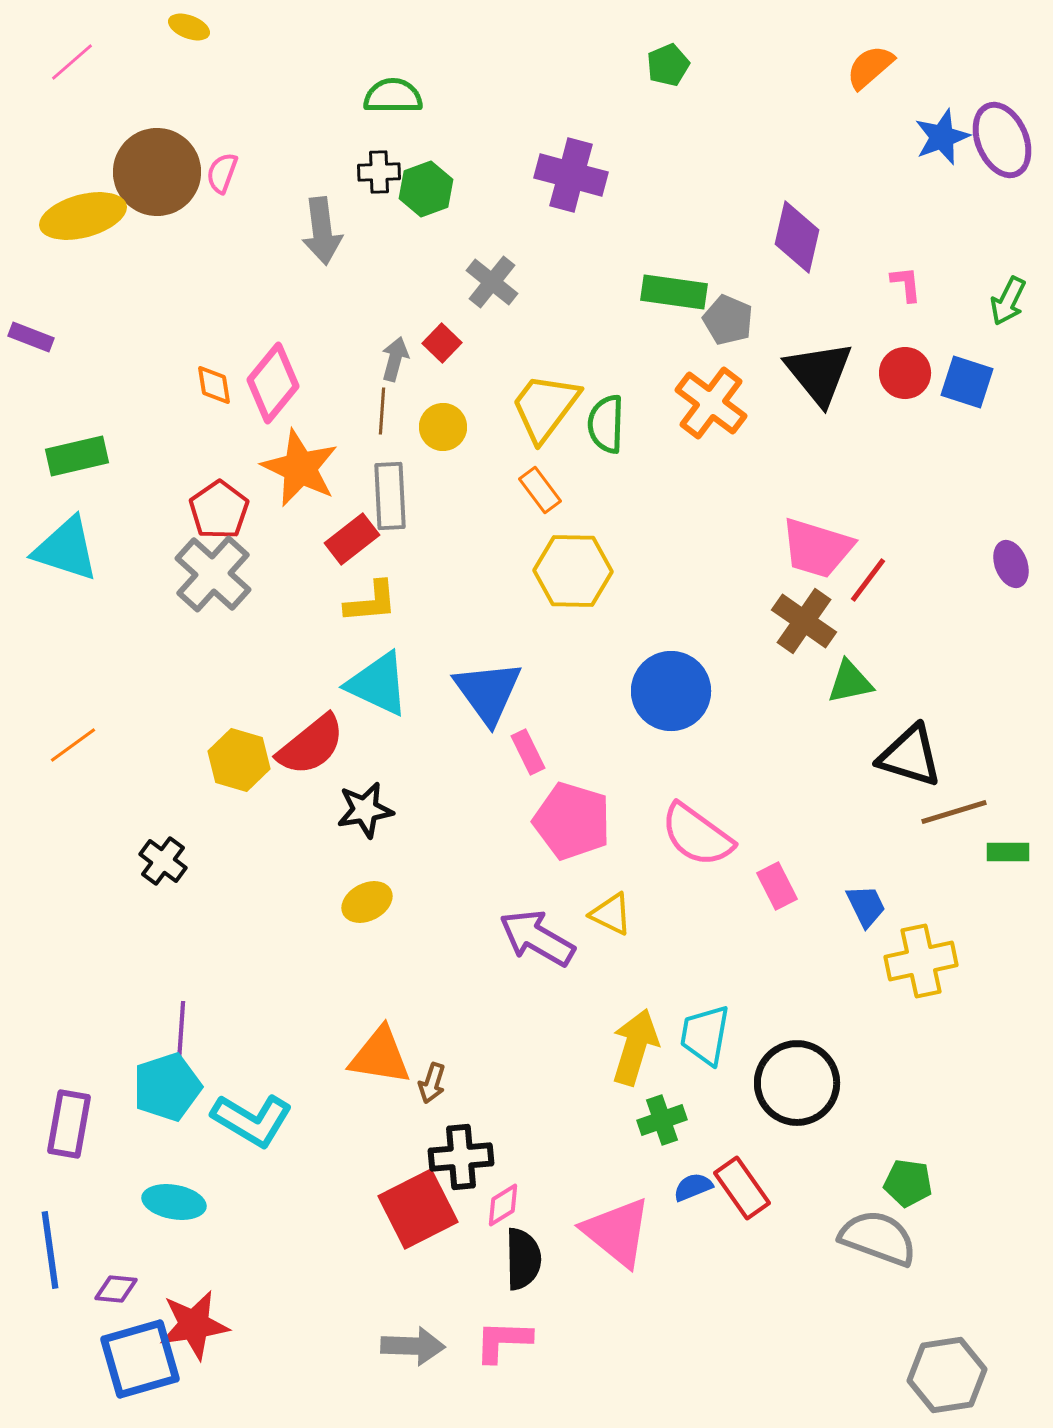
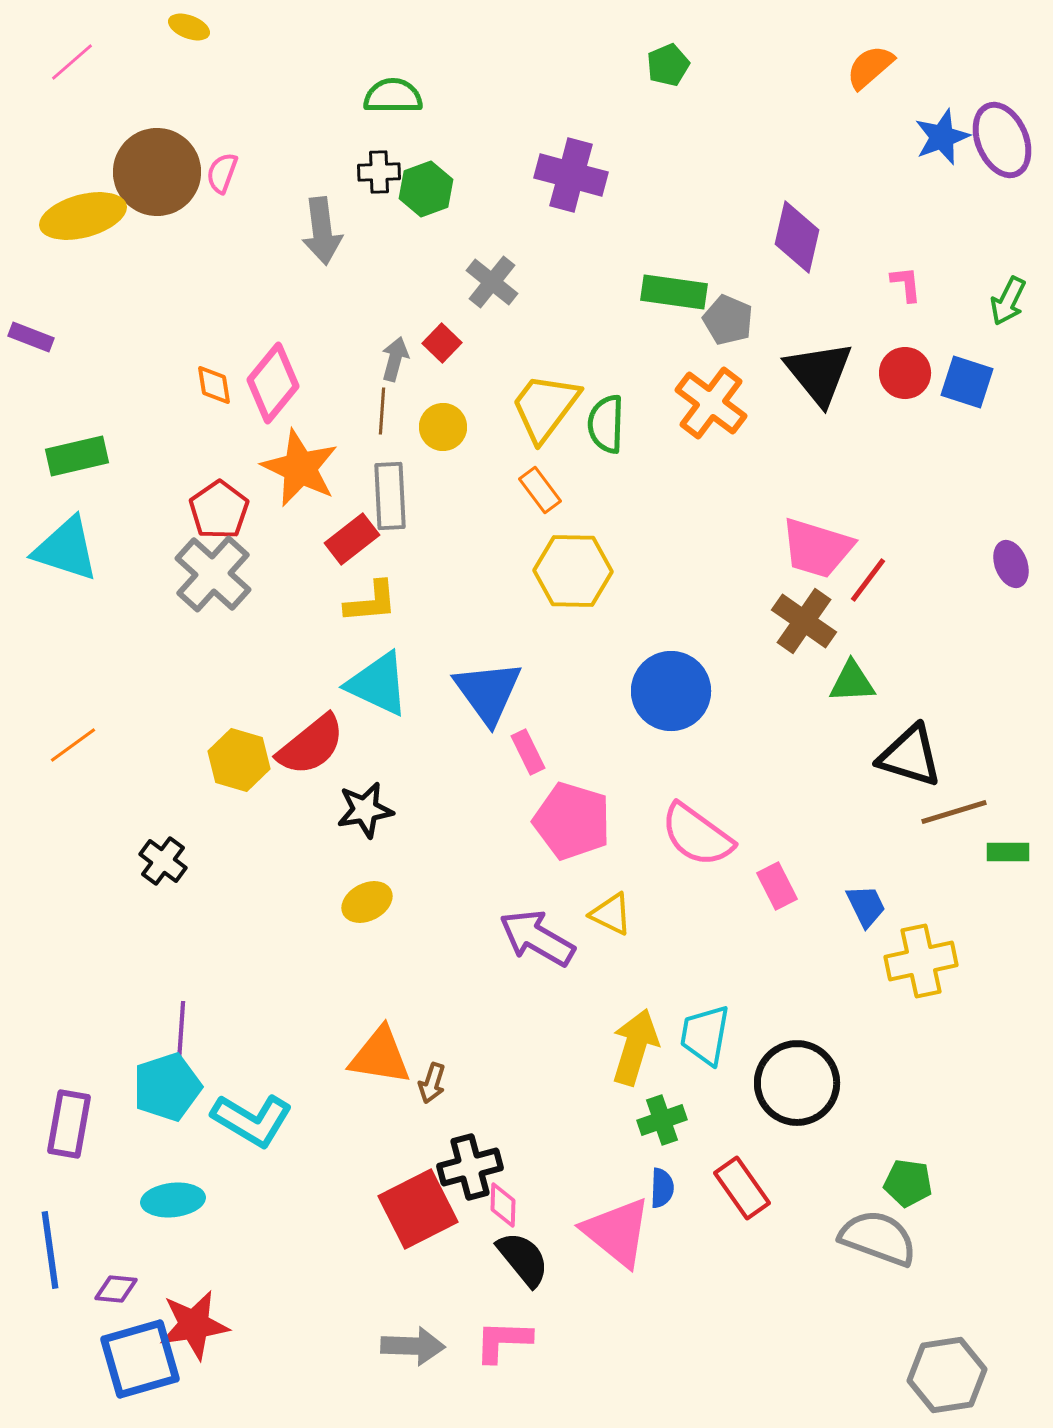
green triangle at (850, 682): moved 2 px right; rotated 9 degrees clockwise
black cross at (461, 1157): moved 9 px right, 10 px down; rotated 10 degrees counterclockwise
blue semicircle at (693, 1187): moved 31 px left, 1 px down; rotated 114 degrees clockwise
cyan ellipse at (174, 1202): moved 1 px left, 2 px up; rotated 16 degrees counterclockwise
pink diamond at (503, 1205): rotated 57 degrees counterclockwise
black semicircle at (523, 1259): rotated 38 degrees counterclockwise
